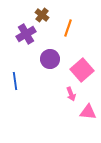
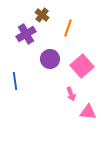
pink square: moved 4 px up
